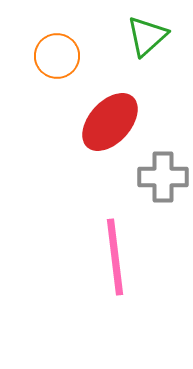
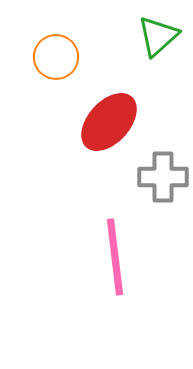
green triangle: moved 11 px right
orange circle: moved 1 px left, 1 px down
red ellipse: moved 1 px left
